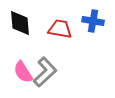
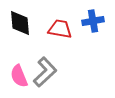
blue cross: rotated 20 degrees counterclockwise
pink semicircle: moved 4 px left, 4 px down; rotated 10 degrees clockwise
